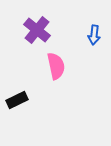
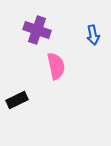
purple cross: rotated 20 degrees counterclockwise
blue arrow: moved 1 px left; rotated 18 degrees counterclockwise
